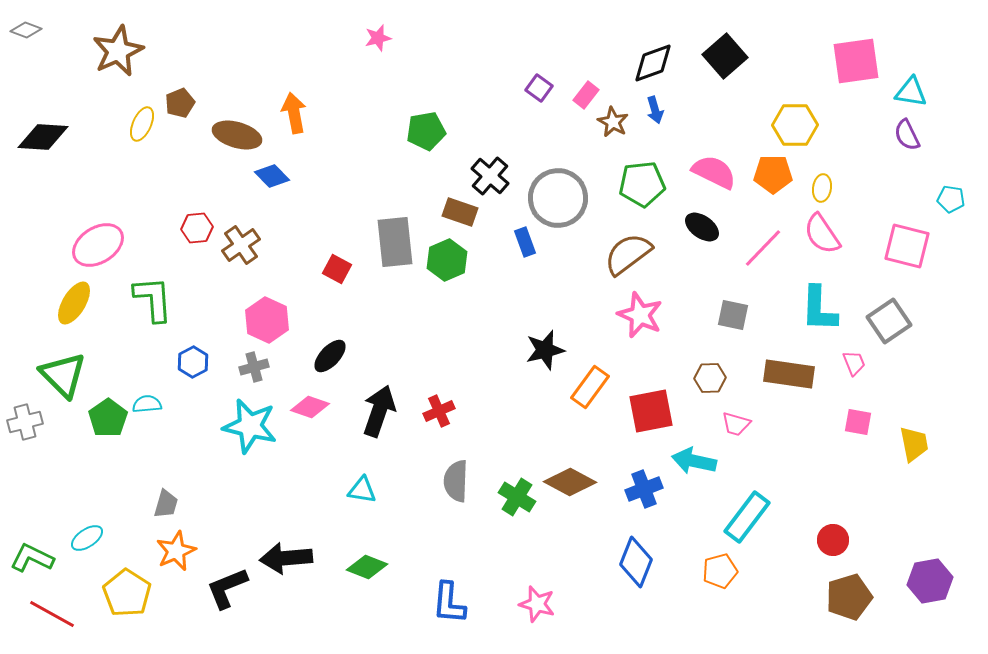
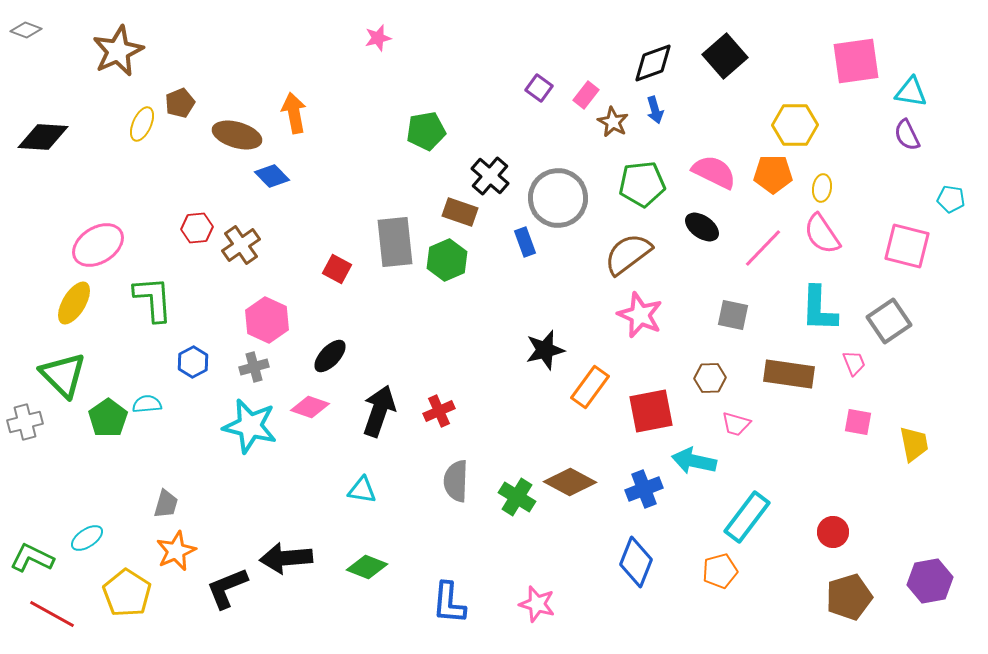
red circle at (833, 540): moved 8 px up
